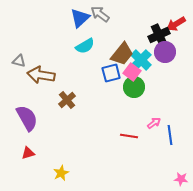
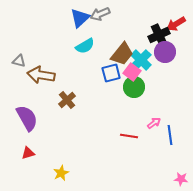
gray arrow: rotated 60 degrees counterclockwise
